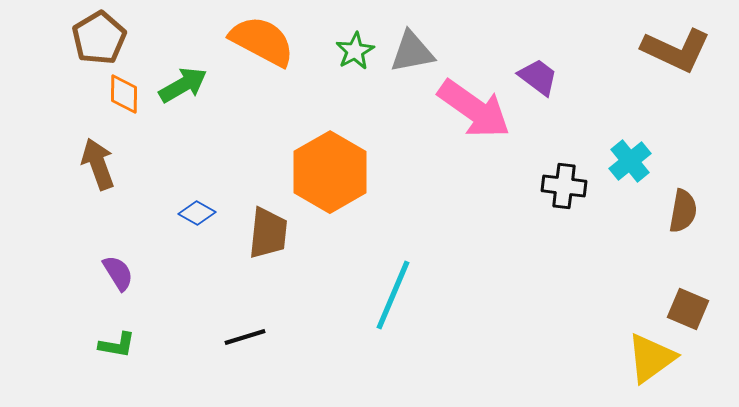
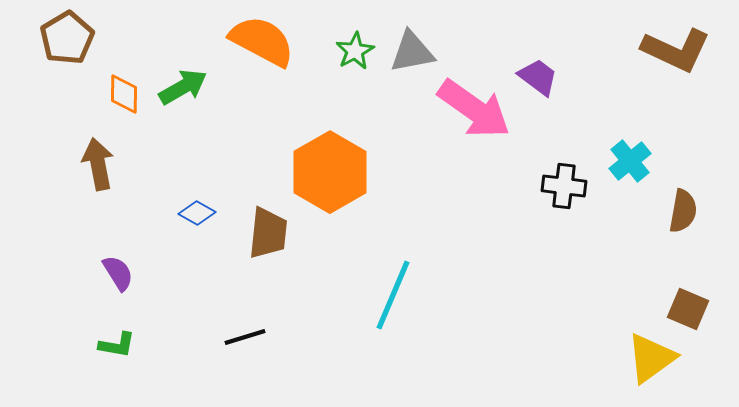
brown pentagon: moved 32 px left
green arrow: moved 2 px down
brown arrow: rotated 9 degrees clockwise
